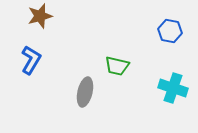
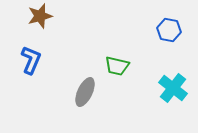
blue hexagon: moved 1 px left, 1 px up
blue L-shape: rotated 8 degrees counterclockwise
cyan cross: rotated 20 degrees clockwise
gray ellipse: rotated 12 degrees clockwise
